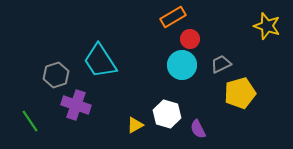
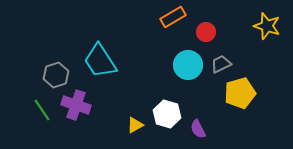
red circle: moved 16 px right, 7 px up
cyan circle: moved 6 px right
green line: moved 12 px right, 11 px up
